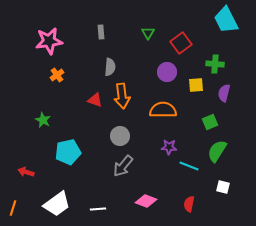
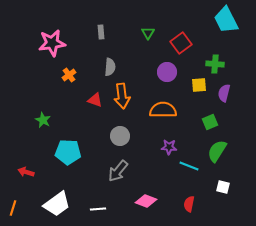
pink star: moved 3 px right, 2 px down
orange cross: moved 12 px right
yellow square: moved 3 px right
cyan pentagon: rotated 15 degrees clockwise
gray arrow: moved 5 px left, 5 px down
